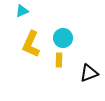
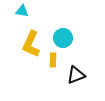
cyan triangle: rotated 32 degrees clockwise
yellow rectangle: moved 6 px left
black triangle: moved 13 px left, 2 px down
